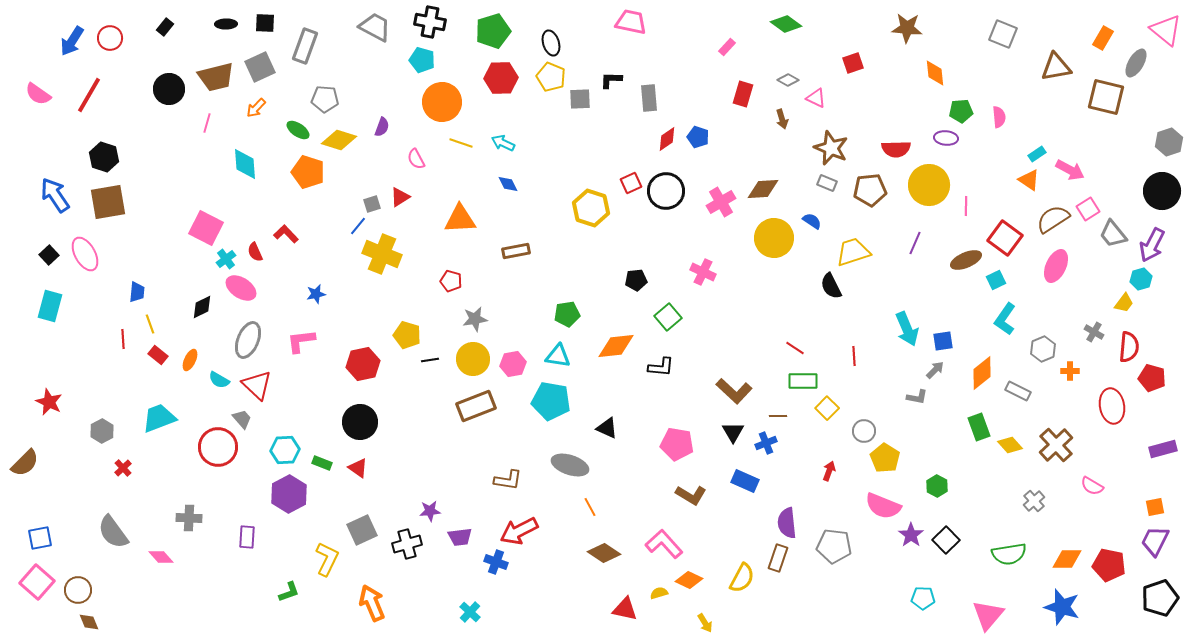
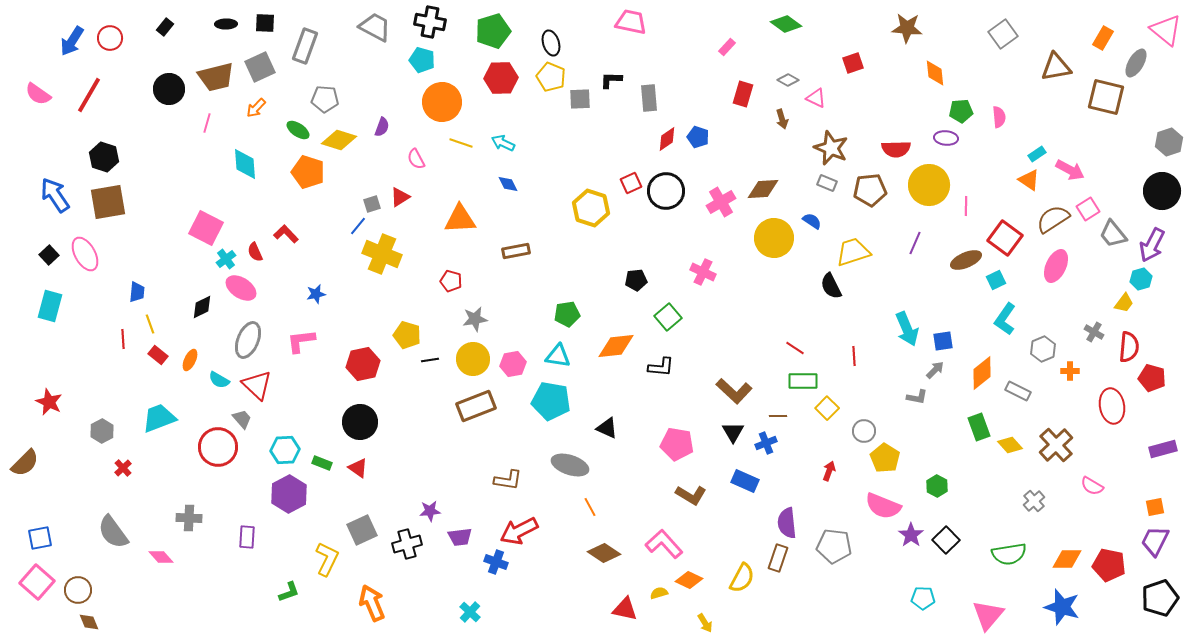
gray square at (1003, 34): rotated 32 degrees clockwise
